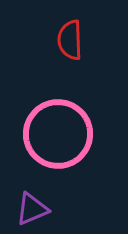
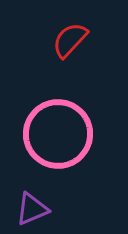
red semicircle: rotated 45 degrees clockwise
